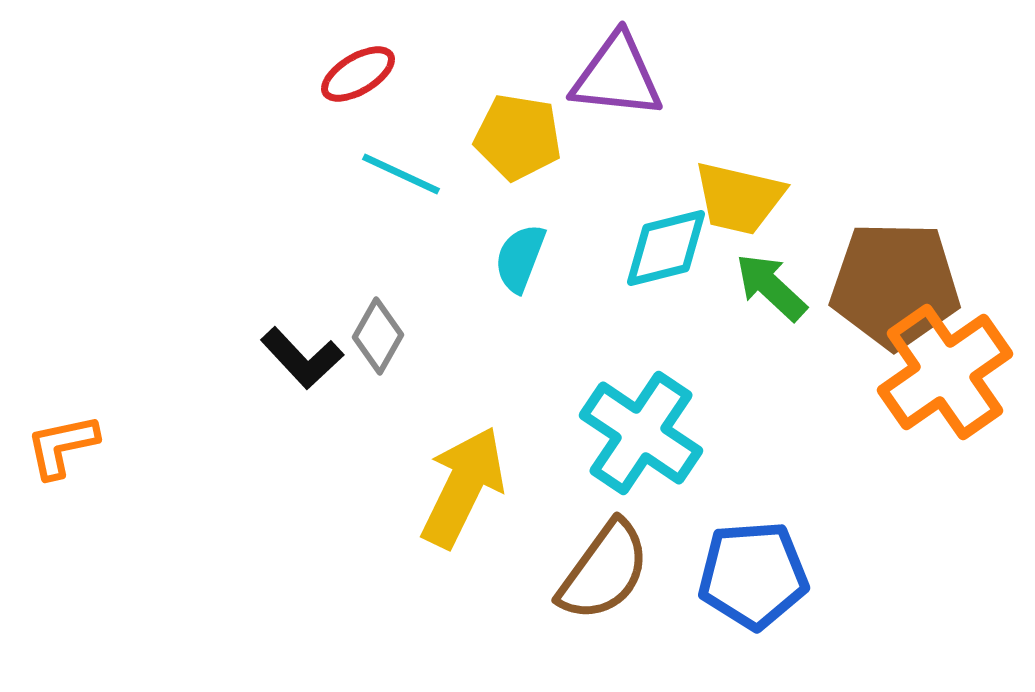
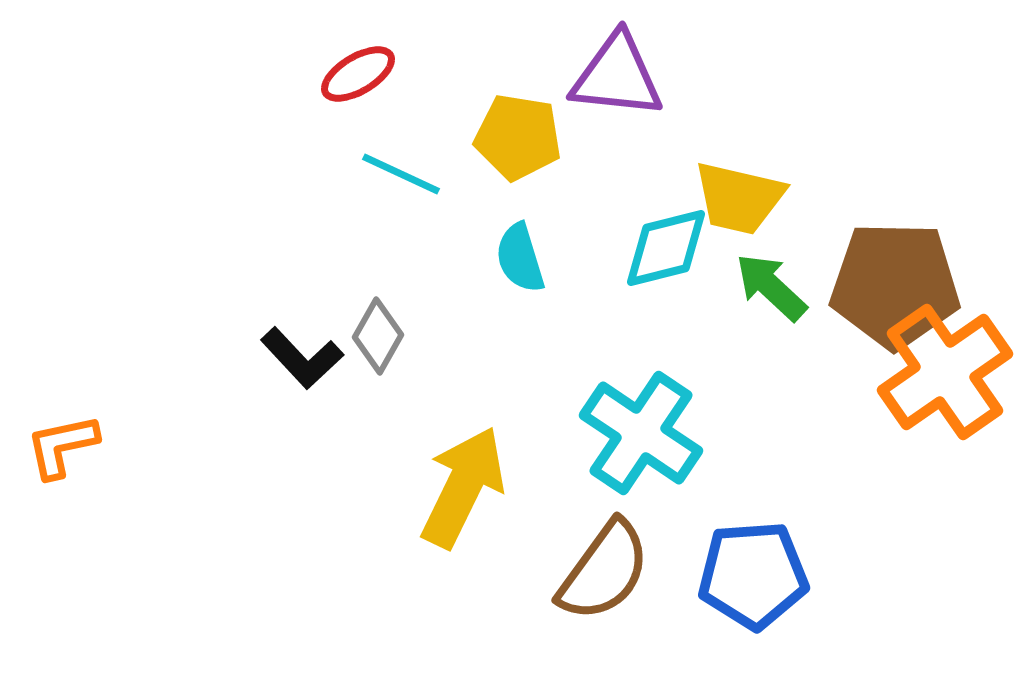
cyan semicircle: rotated 38 degrees counterclockwise
